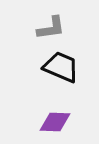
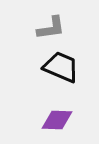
purple diamond: moved 2 px right, 2 px up
